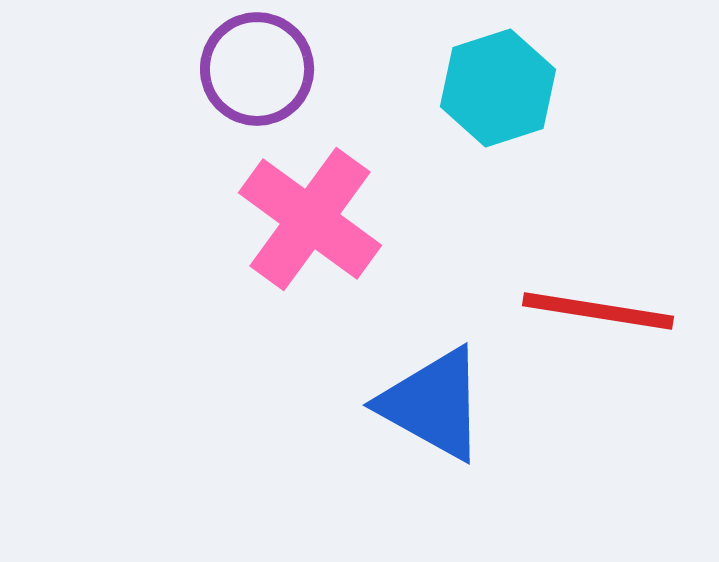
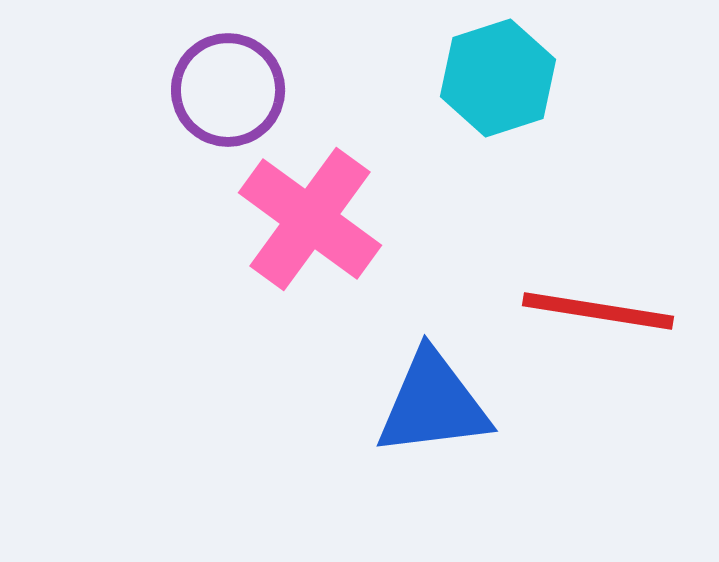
purple circle: moved 29 px left, 21 px down
cyan hexagon: moved 10 px up
blue triangle: rotated 36 degrees counterclockwise
